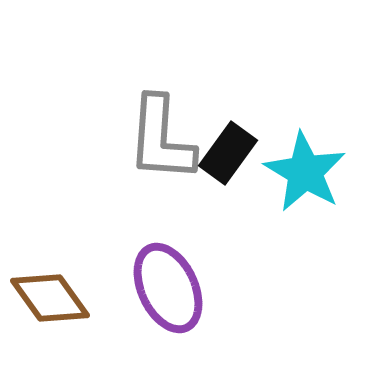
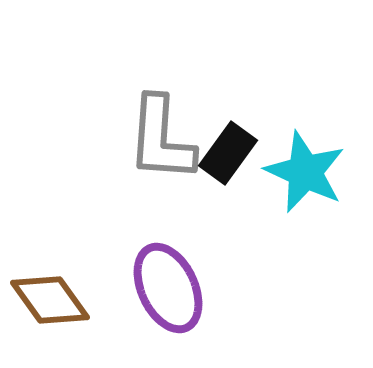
cyan star: rotated 6 degrees counterclockwise
brown diamond: moved 2 px down
